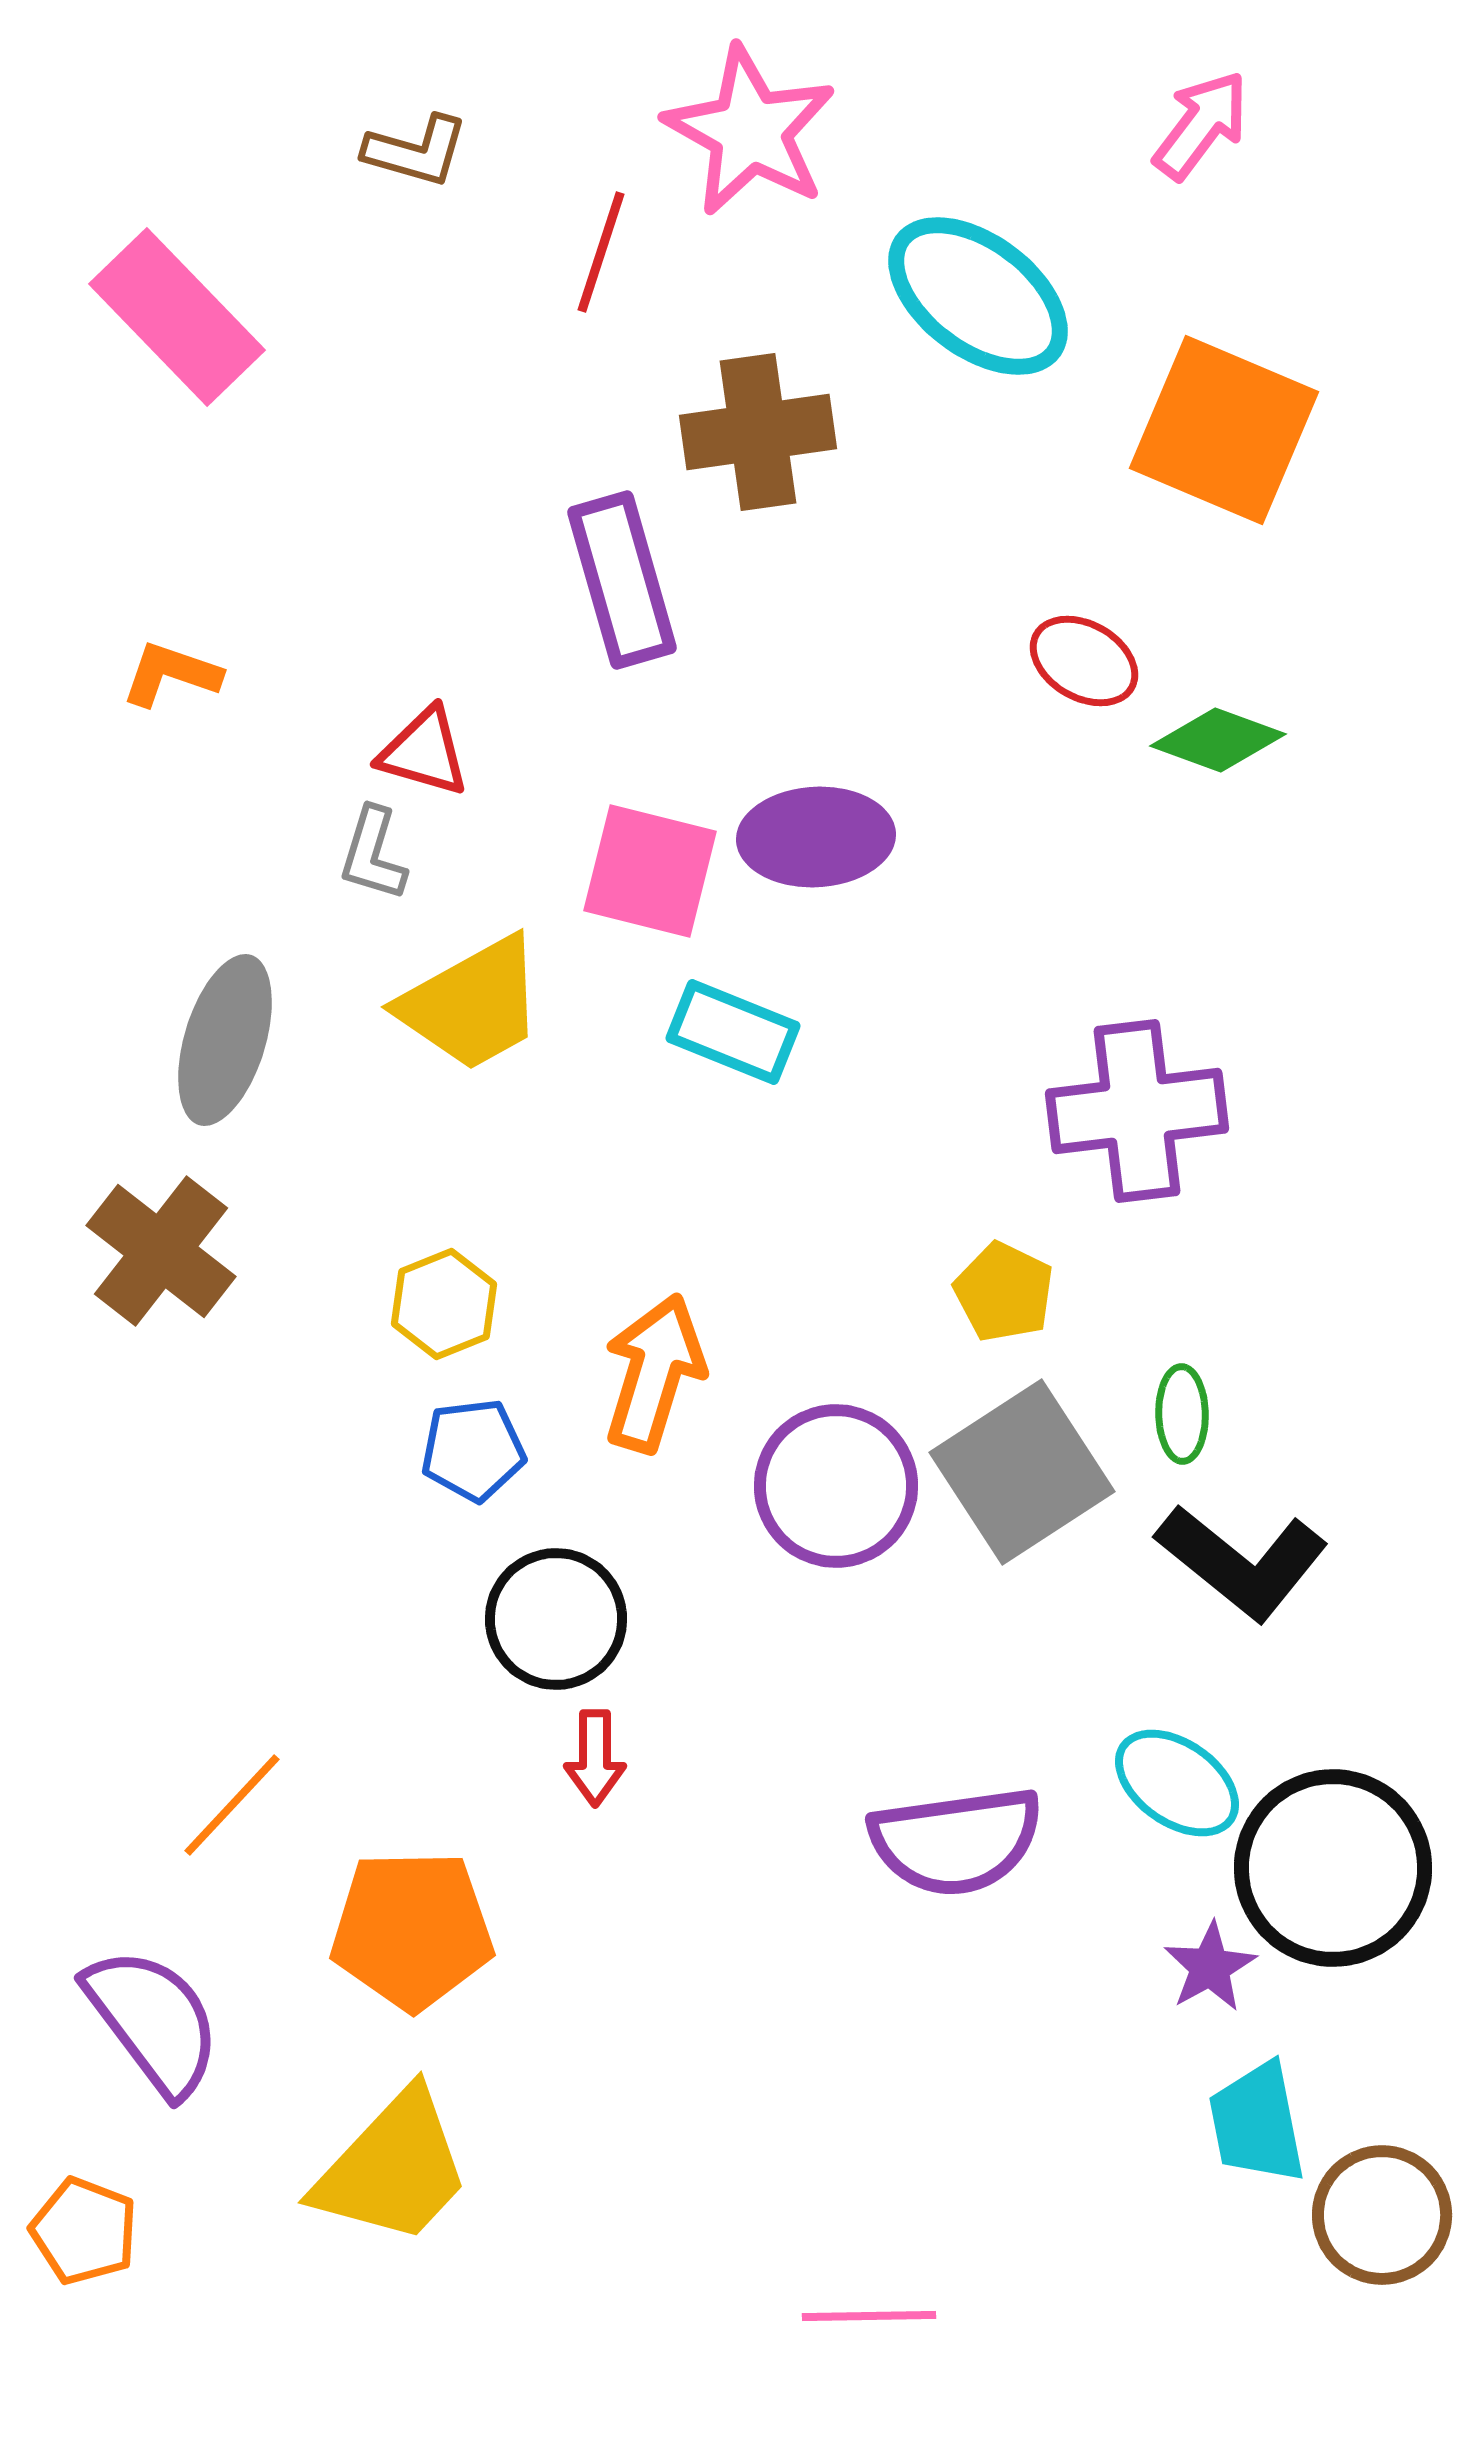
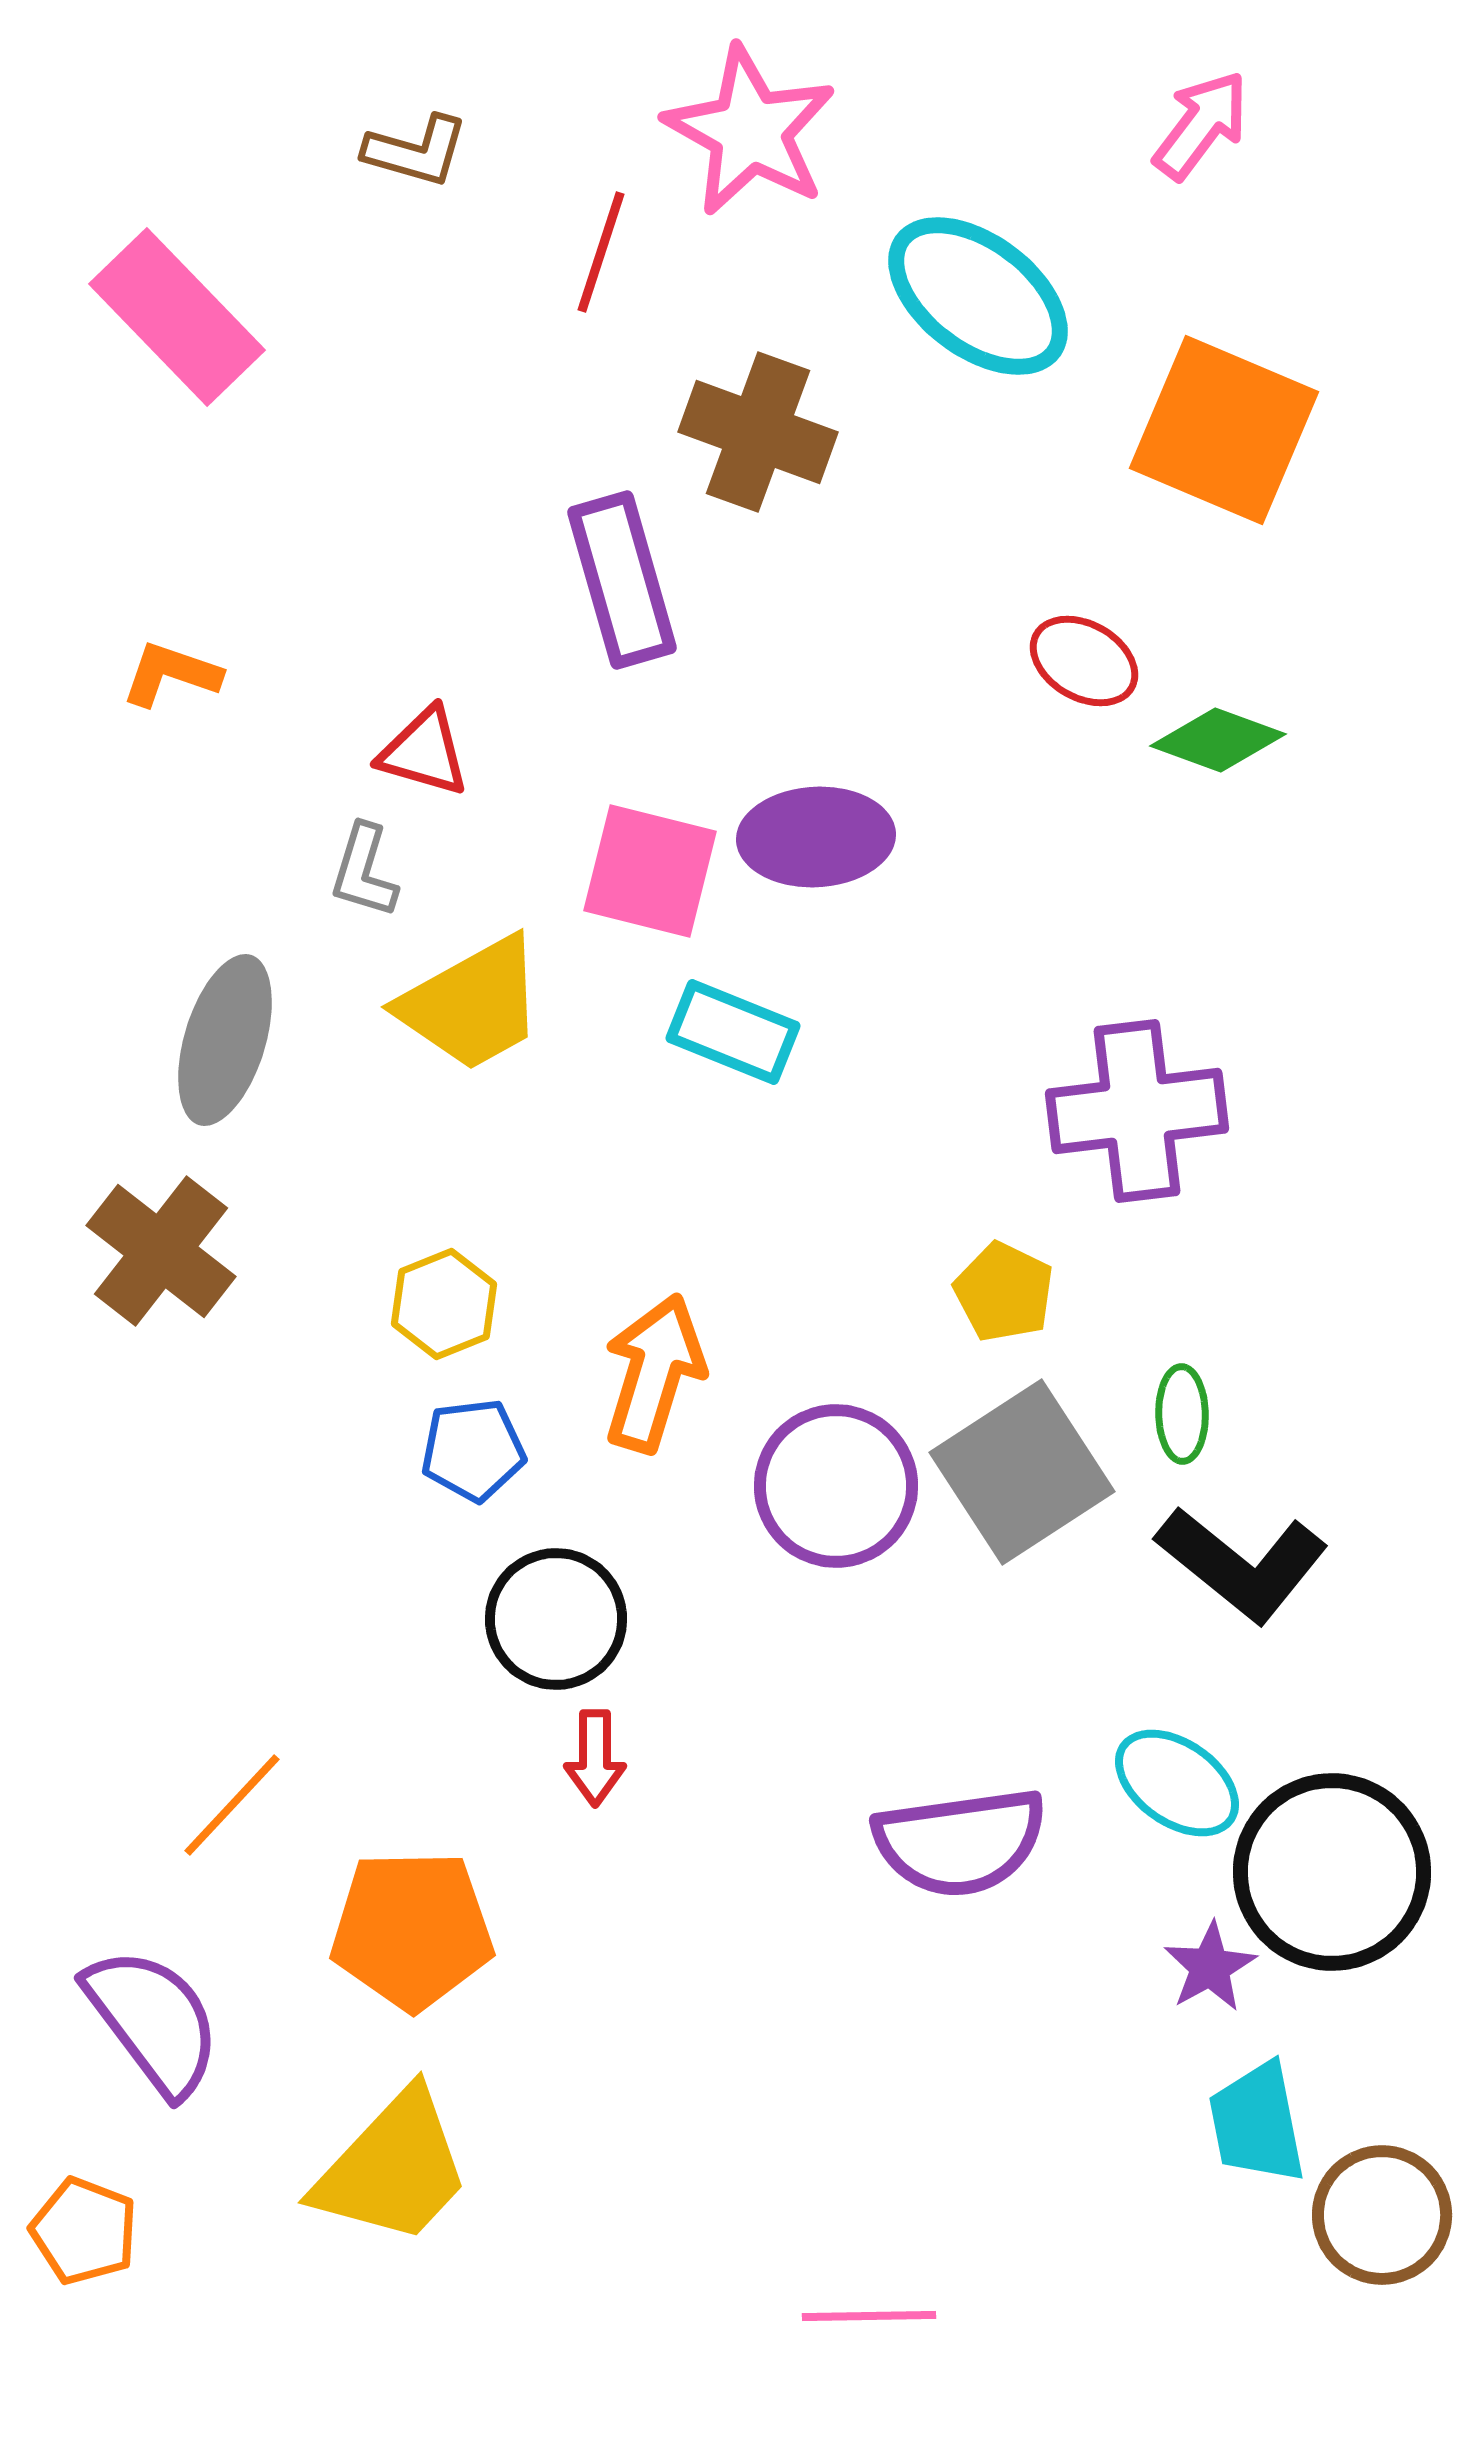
brown cross at (758, 432): rotated 28 degrees clockwise
gray L-shape at (373, 854): moved 9 px left, 17 px down
black L-shape at (1242, 1562): moved 2 px down
purple semicircle at (956, 1841): moved 4 px right, 1 px down
black circle at (1333, 1868): moved 1 px left, 4 px down
